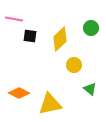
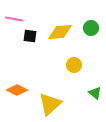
yellow diamond: moved 7 px up; rotated 40 degrees clockwise
green triangle: moved 5 px right, 4 px down
orange diamond: moved 2 px left, 3 px up
yellow triangle: rotated 30 degrees counterclockwise
